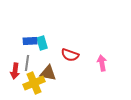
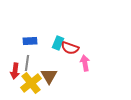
cyan rectangle: moved 16 px right; rotated 40 degrees clockwise
red semicircle: moved 7 px up
pink arrow: moved 17 px left
brown triangle: moved 1 px right, 3 px down; rotated 48 degrees clockwise
yellow cross: moved 3 px left; rotated 15 degrees counterclockwise
